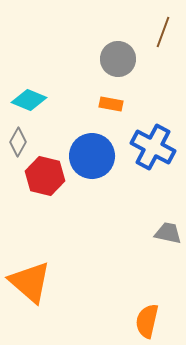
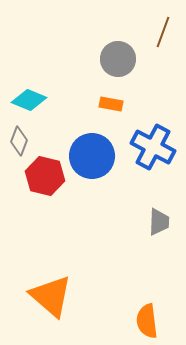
gray diamond: moved 1 px right, 1 px up; rotated 8 degrees counterclockwise
gray trapezoid: moved 9 px left, 11 px up; rotated 80 degrees clockwise
orange triangle: moved 21 px right, 14 px down
orange semicircle: rotated 20 degrees counterclockwise
